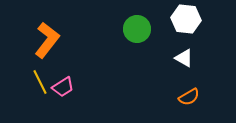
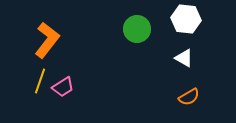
yellow line: moved 1 px up; rotated 45 degrees clockwise
